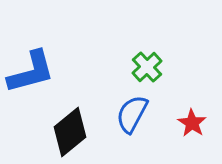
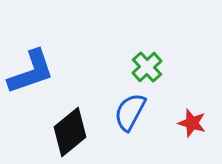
blue L-shape: rotated 4 degrees counterclockwise
blue semicircle: moved 2 px left, 2 px up
red star: rotated 16 degrees counterclockwise
